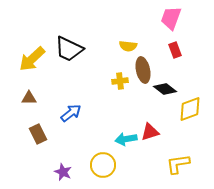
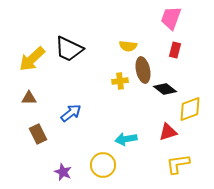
red rectangle: rotated 35 degrees clockwise
red triangle: moved 18 px right
